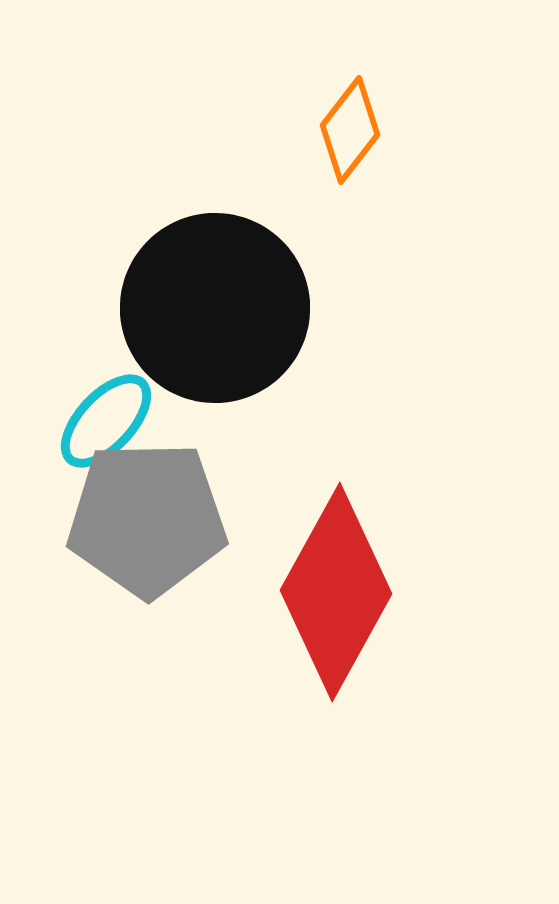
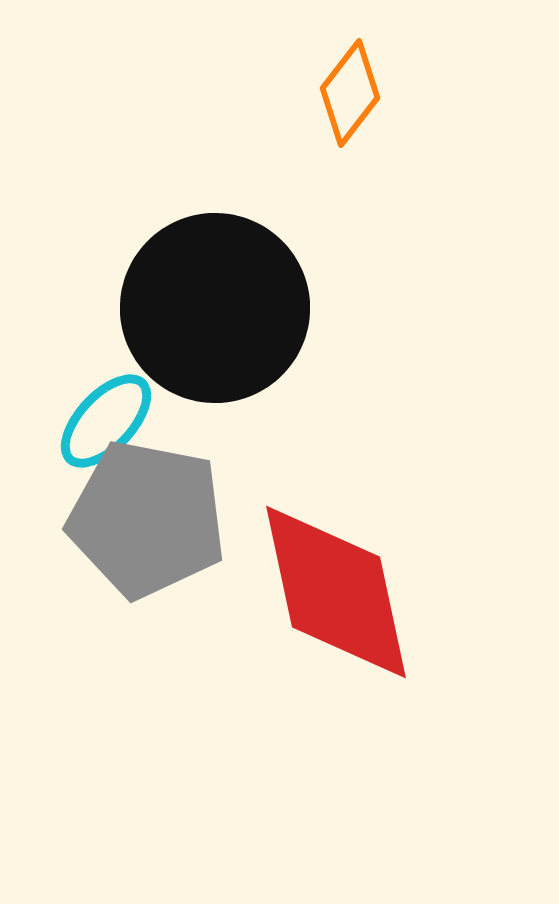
orange diamond: moved 37 px up
gray pentagon: rotated 12 degrees clockwise
red diamond: rotated 41 degrees counterclockwise
